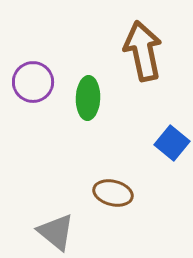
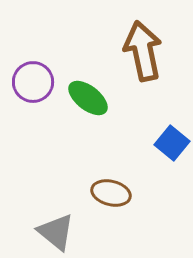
green ellipse: rotated 54 degrees counterclockwise
brown ellipse: moved 2 px left
